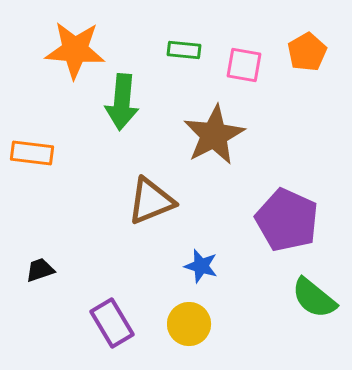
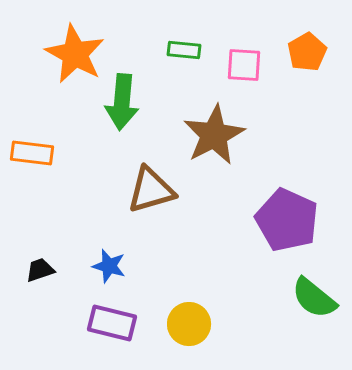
orange star: moved 4 px down; rotated 24 degrees clockwise
pink square: rotated 6 degrees counterclockwise
brown triangle: moved 11 px up; rotated 6 degrees clockwise
blue star: moved 92 px left
purple rectangle: rotated 45 degrees counterclockwise
